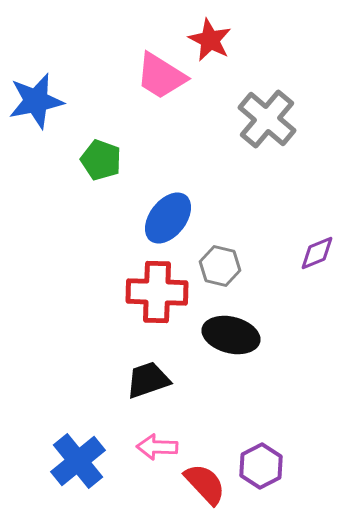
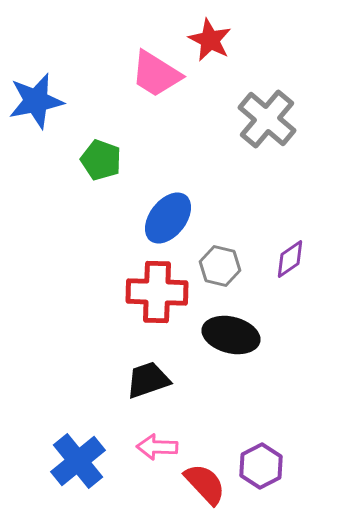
pink trapezoid: moved 5 px left, 2 px up
purple diamond: moved 27 px left, 6 px down; rotated 12 degrees counterclockwise
